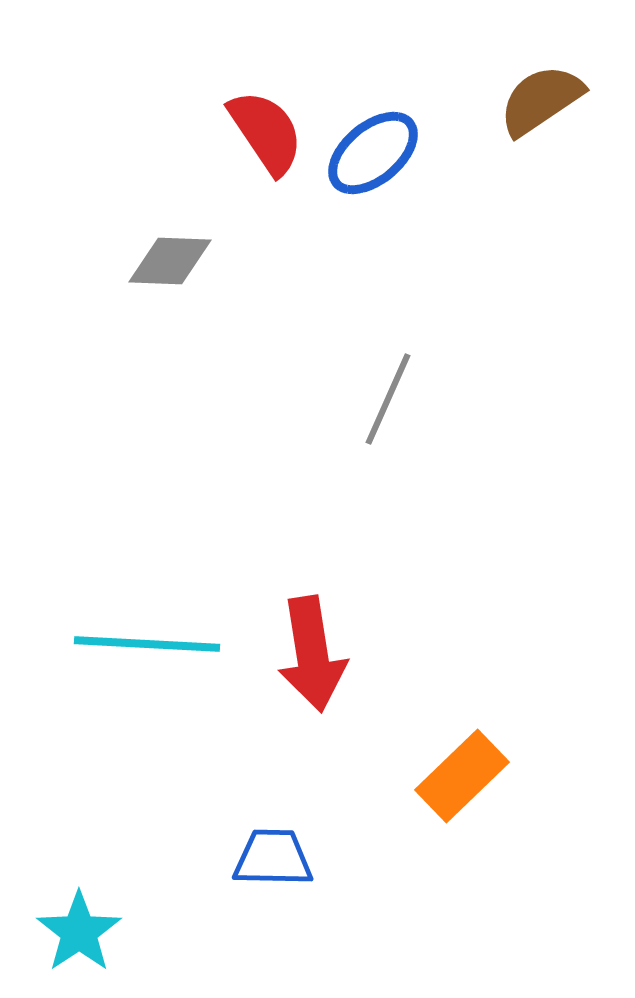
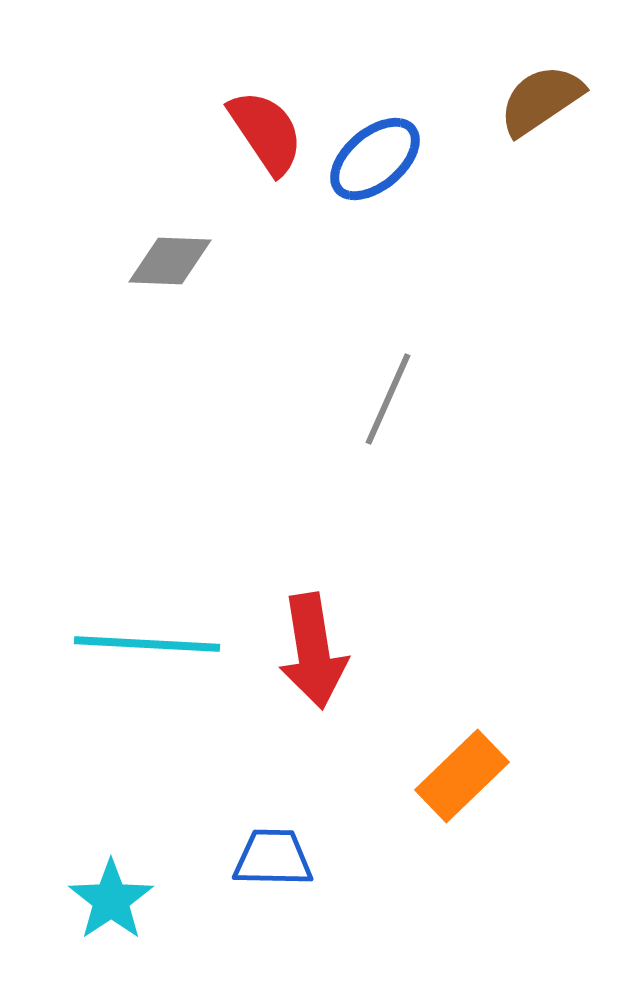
blue ellipse: moved 2 px right, 6 px down
red arrow: moved 1 px right, 3 px up
cyan star: moved 32 px right, 32 px up
